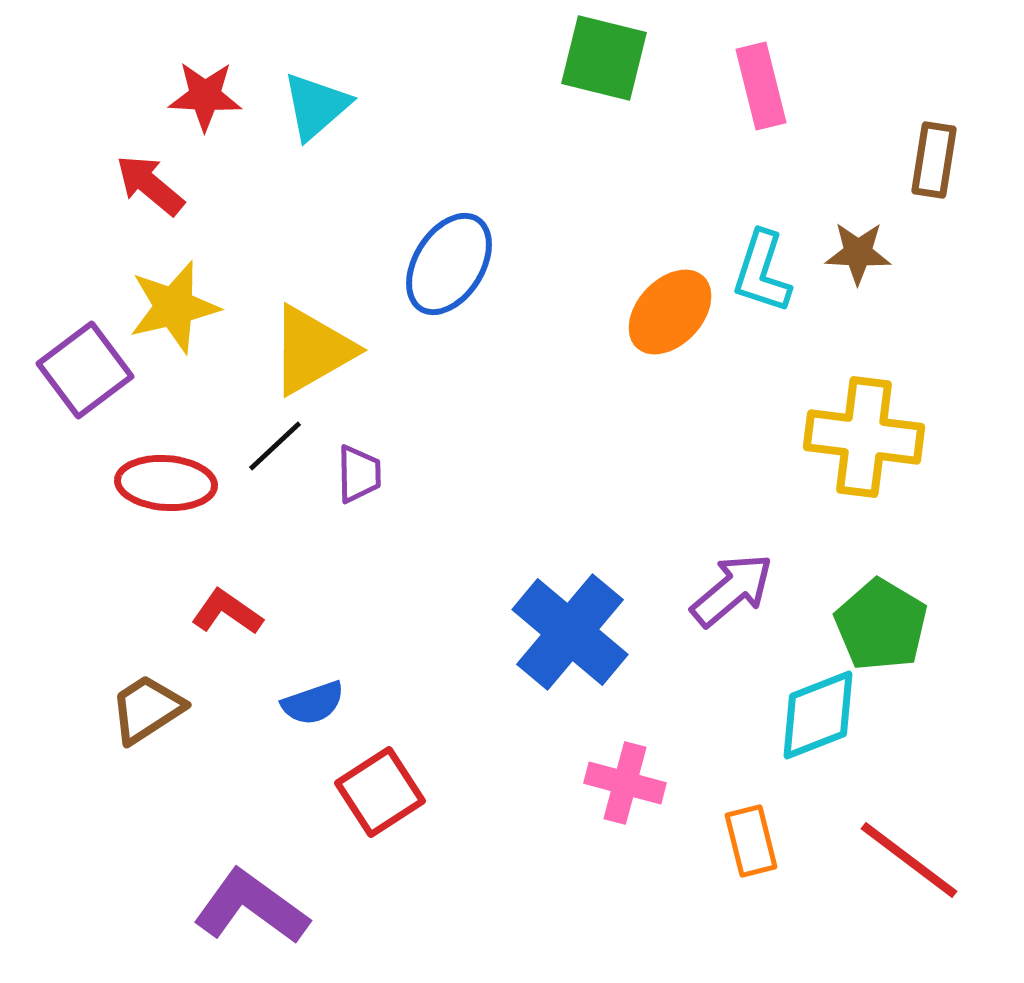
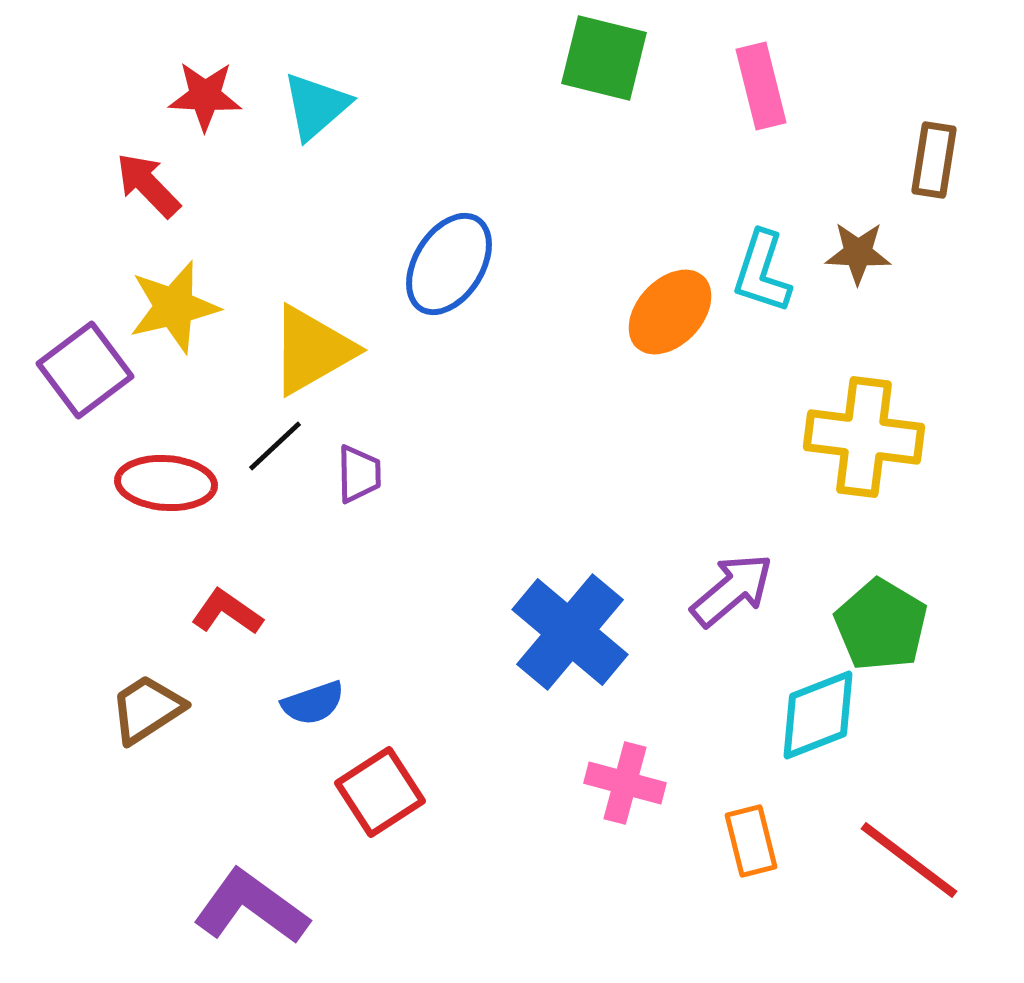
red arrow: moved 2 px left; rotated 6 degrees clockwise
